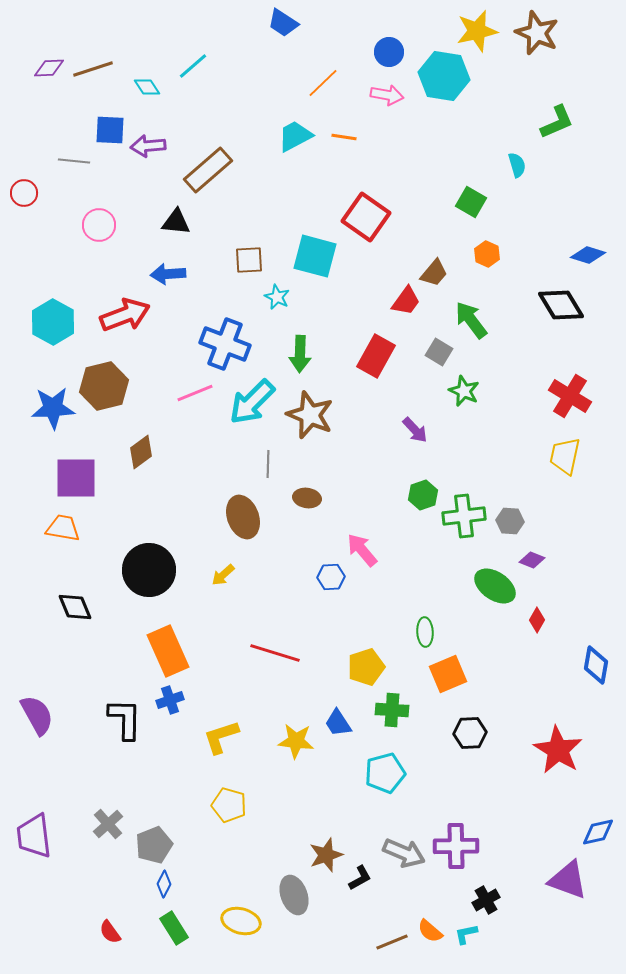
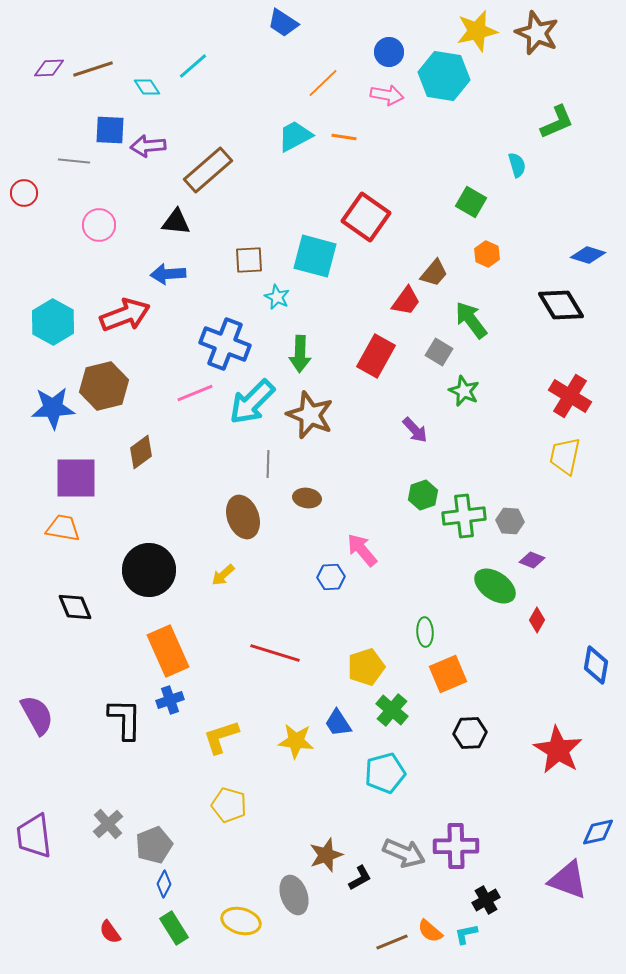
green cross at (392, 710): rotated 36 degrees clockwise
